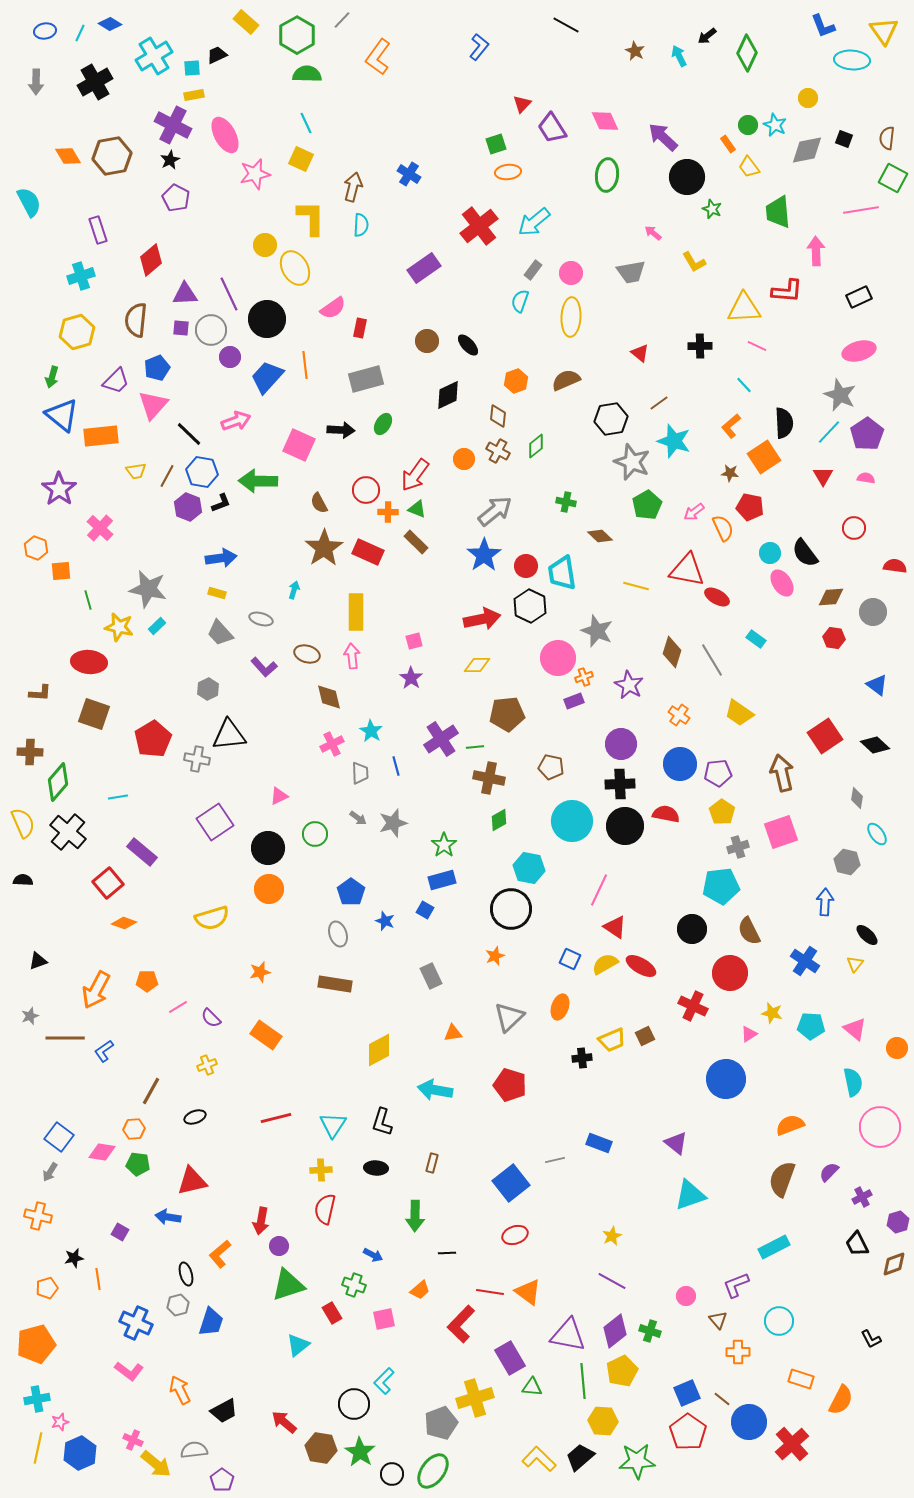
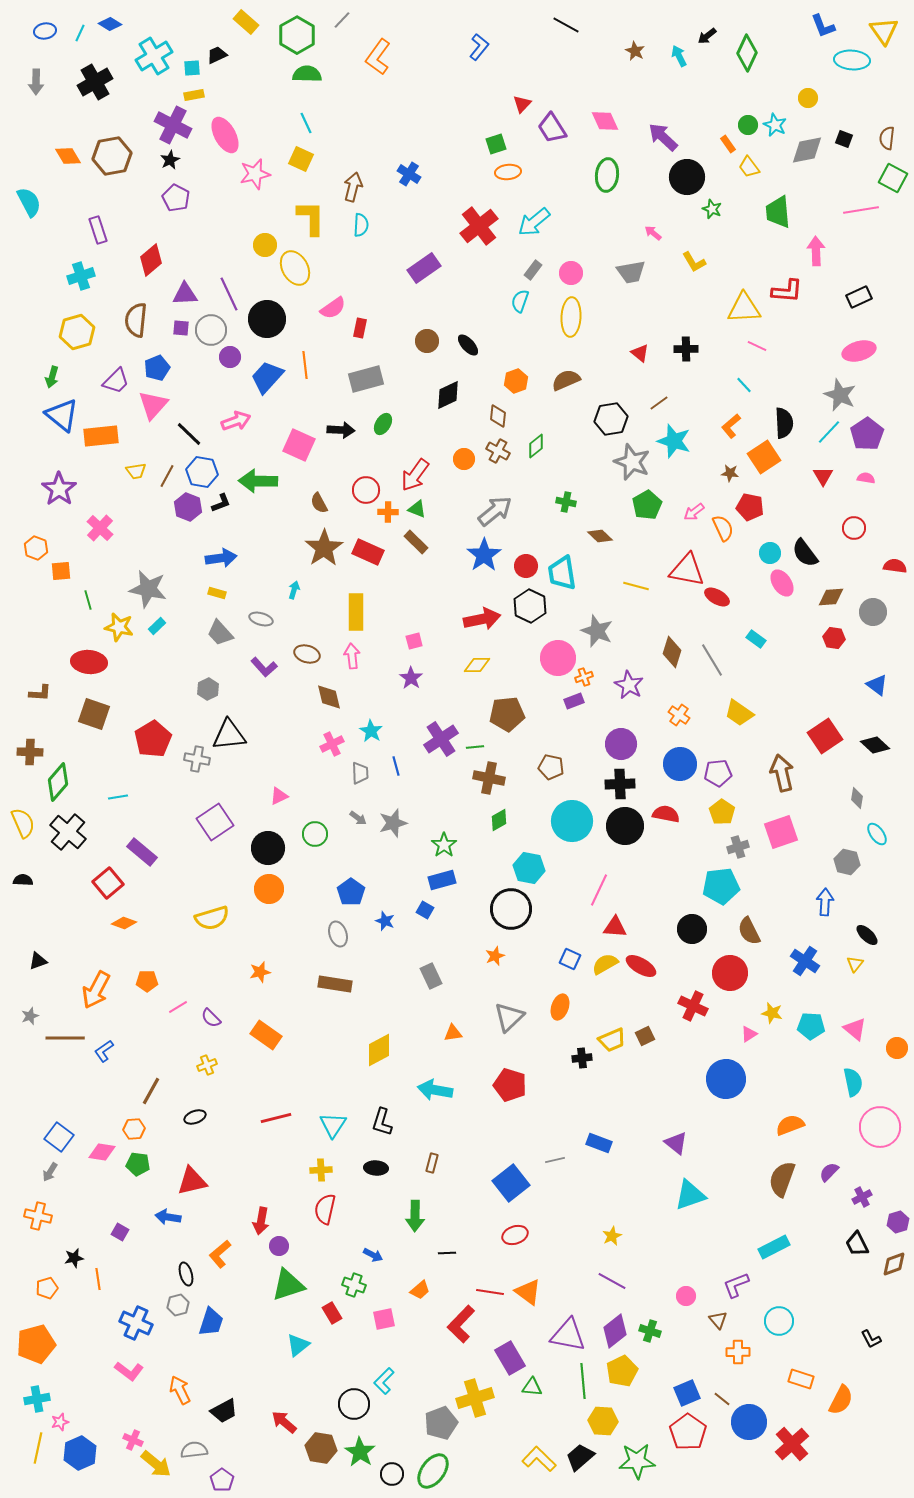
black cross at (700, 346): moved 14 px left, 3 px down
red triangle at (615, 927): rotated 30 degrees counterclockwise
